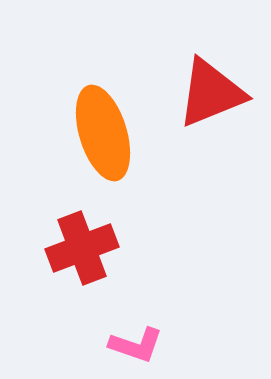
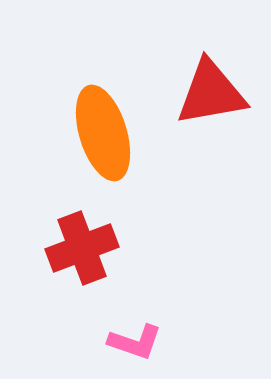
red triangle: rotated 12 degrees clockwise
pink L-shape: moved 1 px left, 3 px up
